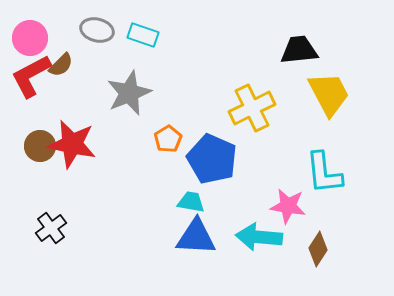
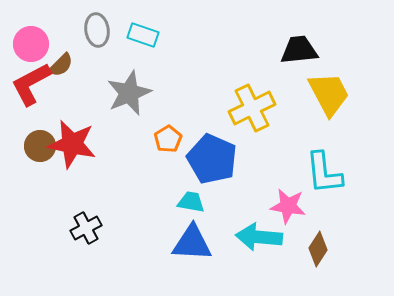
gray ellipse: rotated 68 degrees clockwise
pink circle: moved 1 px right, 6 px down
red L-shape: moved 8 px down
black cross: moved 35 px right; rotated 8 degrees clockwise
blue triangle: moved 4 px left, 6 px down
